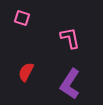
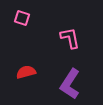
red semicircle: rotated 48 degrees clockwise
